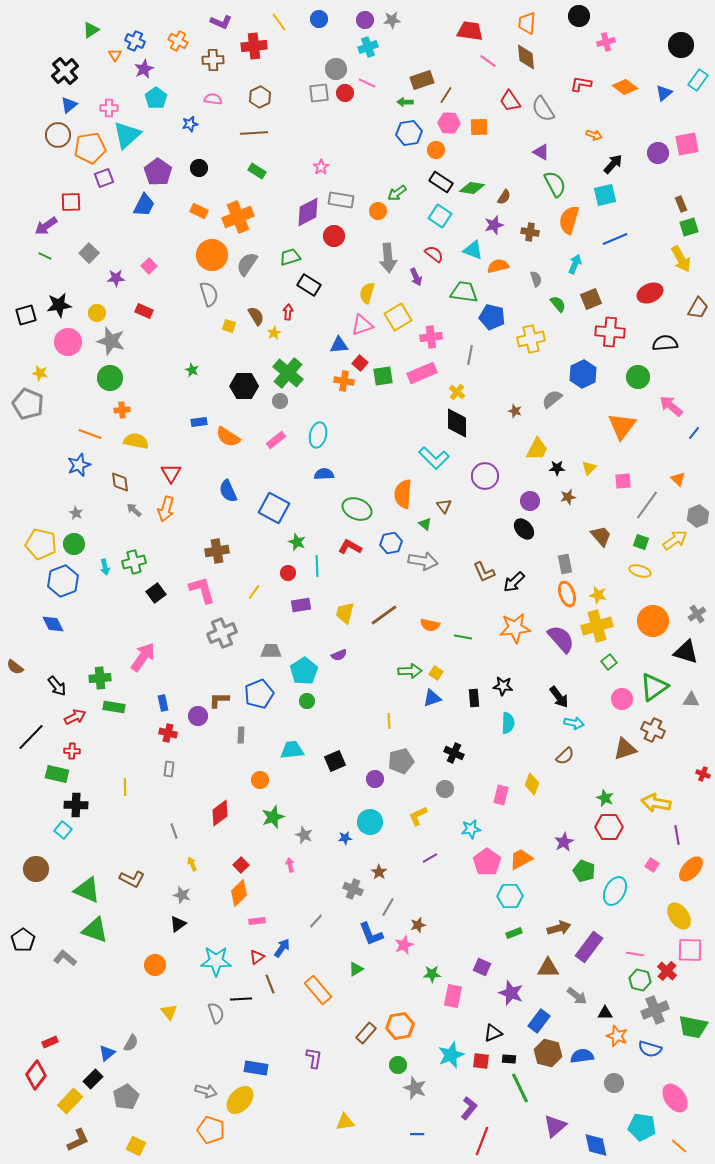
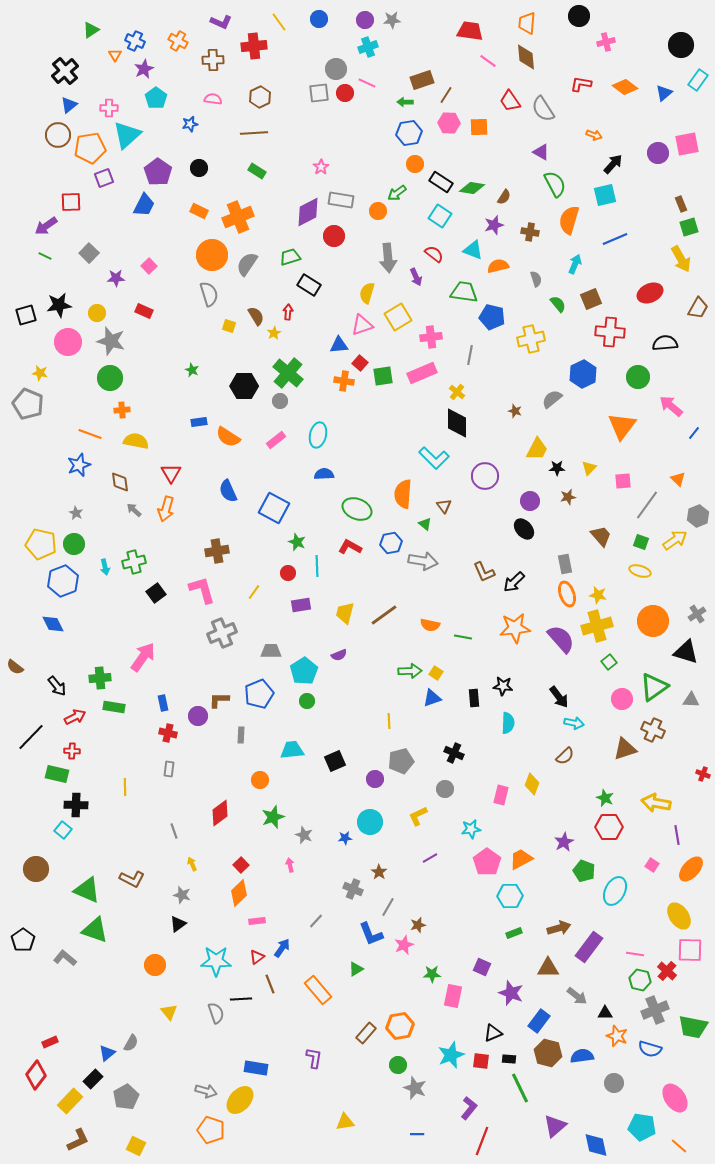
orange circle at (436, 150): moved 21 px left, 14 px down
